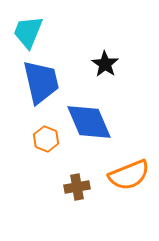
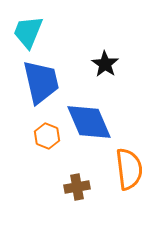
orange hexagon: moved 1 px right, 3 px up
orange semicircle: moved 6 px up; rotated 75 degrees counterclockwise
